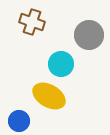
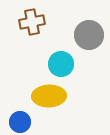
brown cross: rotated 30 degrees counterclockwise
yellow ellipse: rotated 32 degrees counterclockwise
blue circle: moved 1 px right, 1 px down
